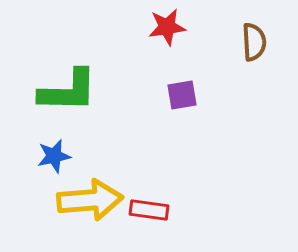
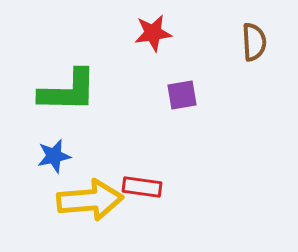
red star: moved 14 px left, 6 px down
red rectangle: moved 7 px left, 23 px up
